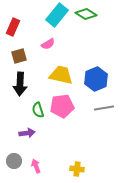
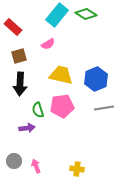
red rectangle: rotated 72 degrees counterclockwise
purple arrow: moved 5 px up
